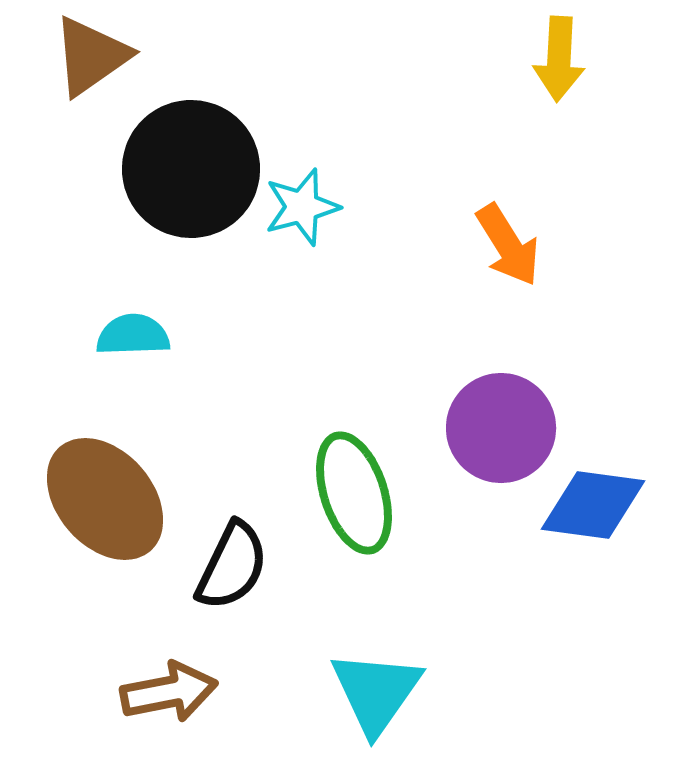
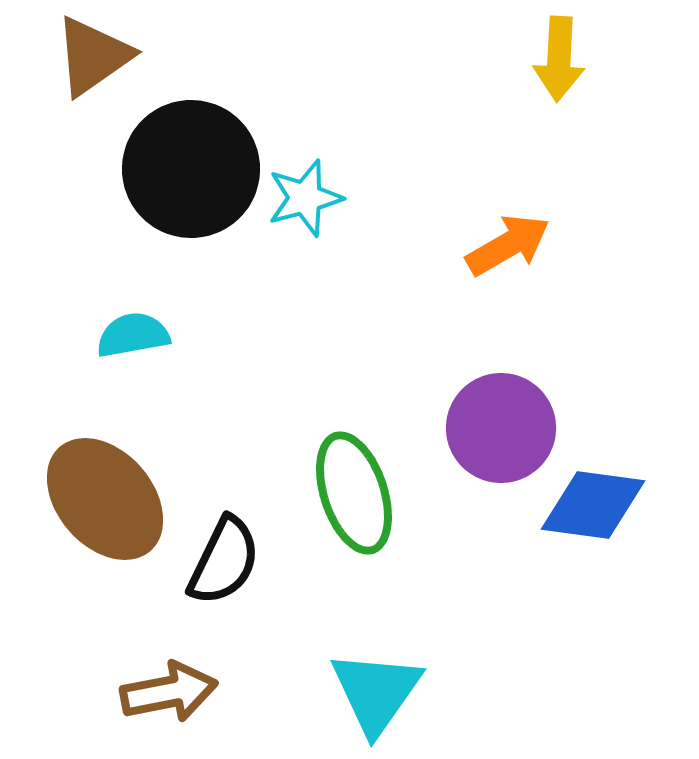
brown triangle: moved 2 px right
cyan star: moved 3 px right, 9 px up
orange arrow: rotated 88 degrees counterclockwise
cyan semicircle: rotated 8 degrees counterclockwise
black semicircle: moved 8 px left, 5 px up
